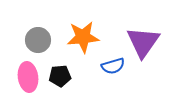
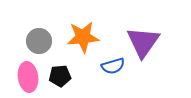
gray circle: moved 1 px right, 1 px down
